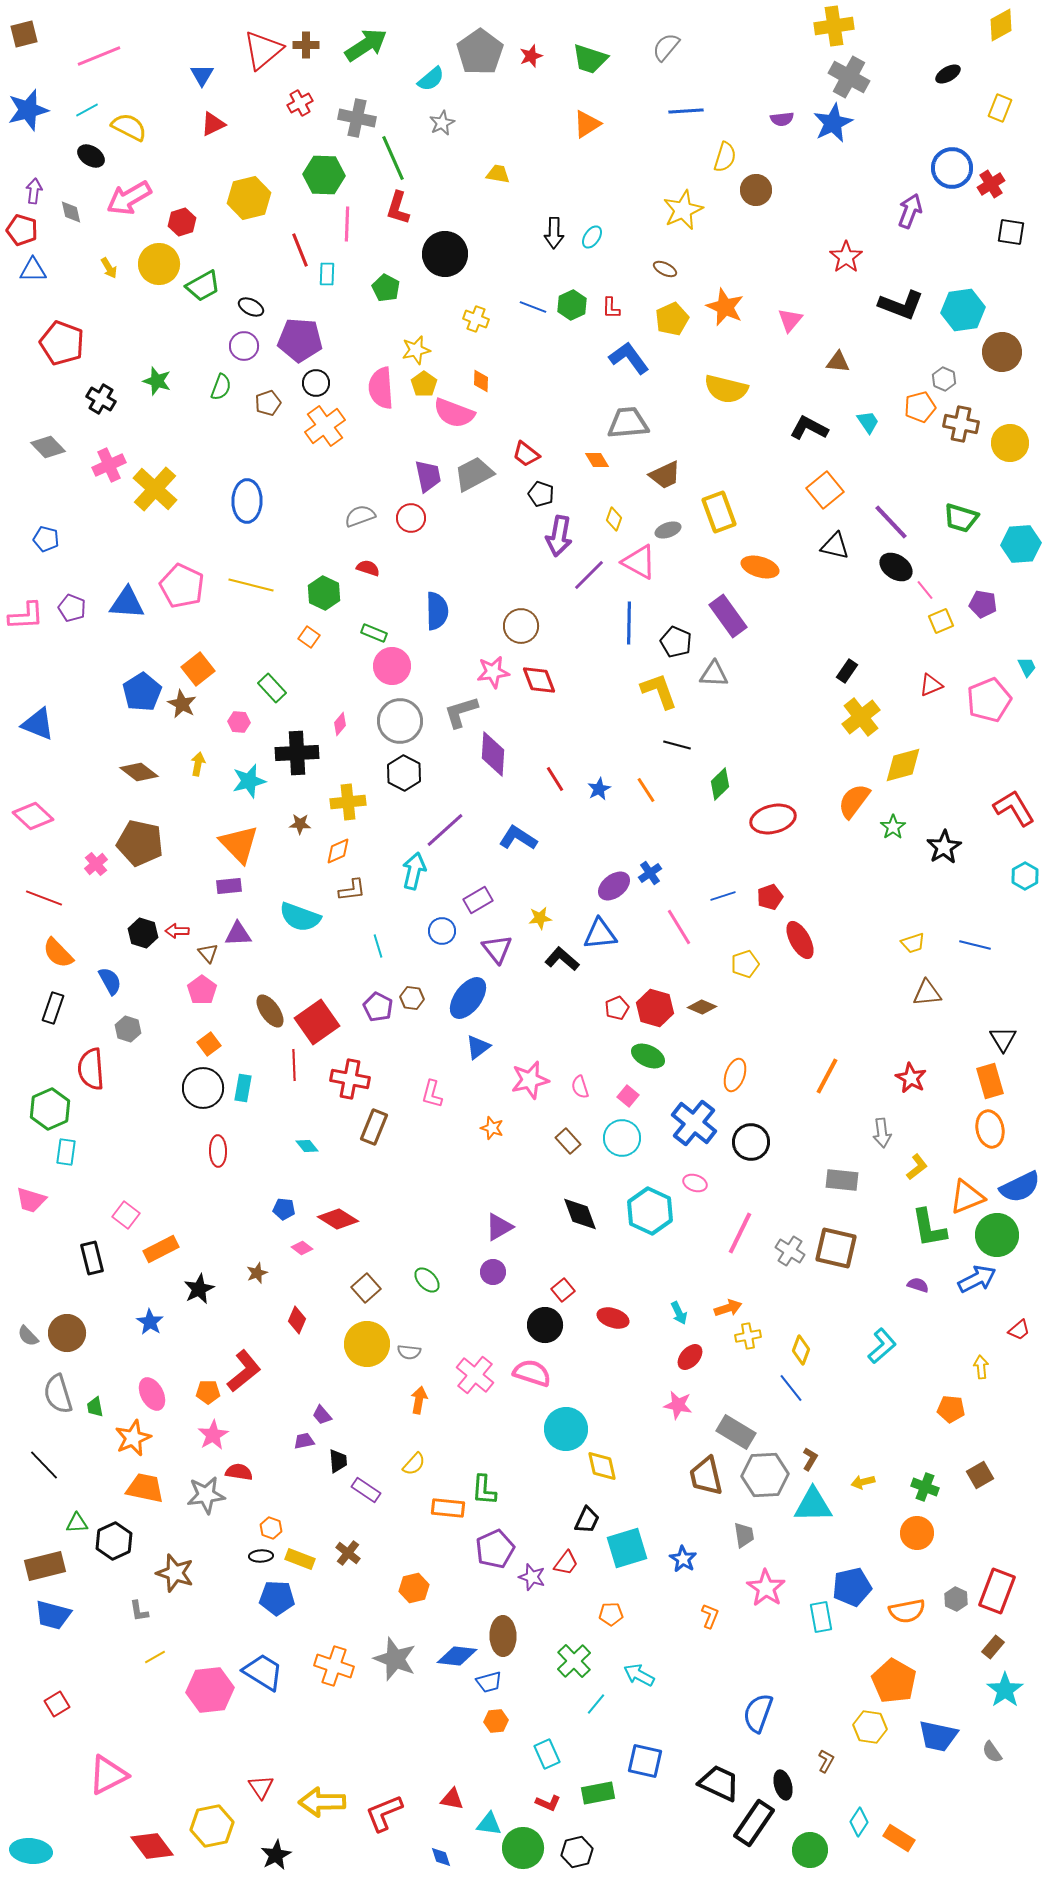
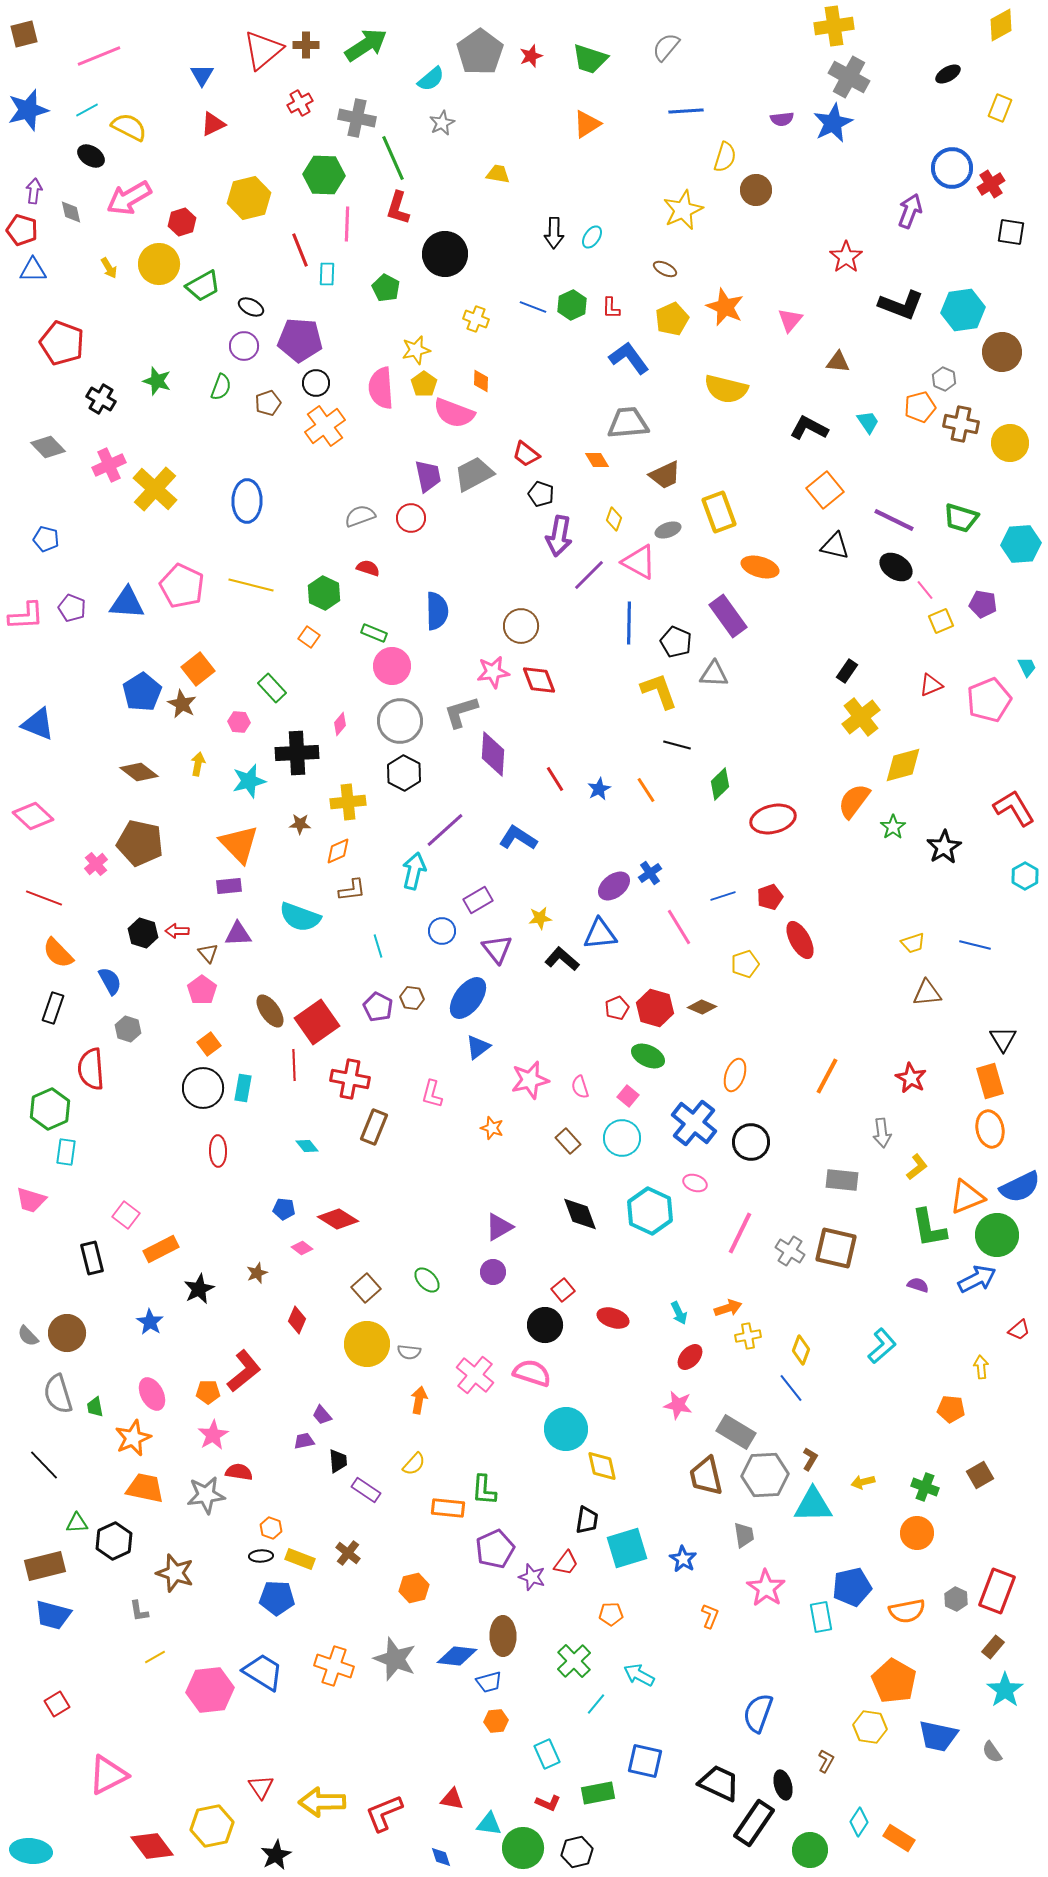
purple line at (891, 522): moved 3 px right, 2 px up; rotated 21 degrees counterclockwise
black trapezoid at (587, 1520): rotated 16 degrees counterclockwise
